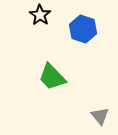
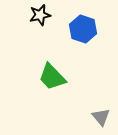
black star: rotated 25 degrees clockwise
gray triangle: moved 1 px right, 1 px down
